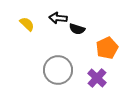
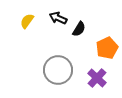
black arrow: rotated 18 degrees clockwise
yellow semicircle: moved 3 px up; rotated 98 degrees counterclockwise
black semicircle: moved 2 px right; rotated 77 degrees counterclockwise
